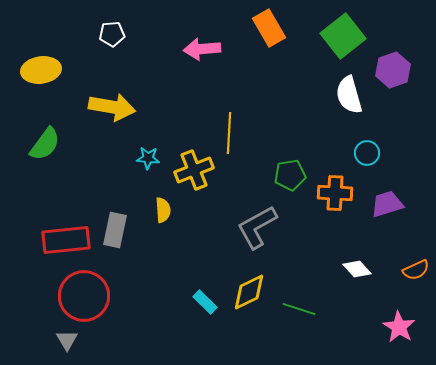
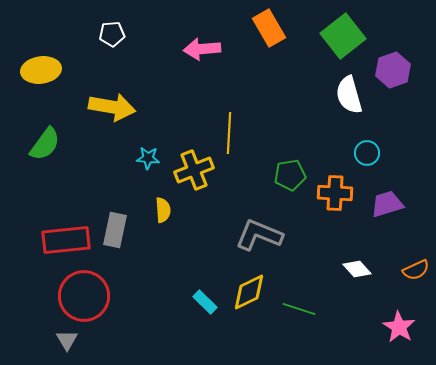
gray L-shape: moved 2 px right, 8 px down; rotated 51 degrees clockwise
